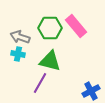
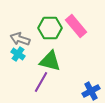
gray arrow: moved 2 px down
cyan cross: rotated 24 degrees clockwise
purple line: moved 1 px right, 1 px up
